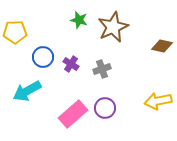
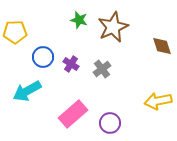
brown diamond: rotated 60 degrees clockwise
gray cross: rotated 18 degrees counterclockwise
purple circle: moved 5 px right, 15 px down
